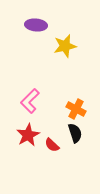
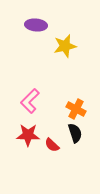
red star: rotated 30 degrees clockwise
